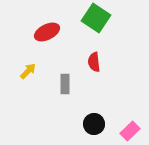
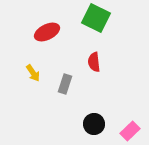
green square: rotated 8 degrees counterclockwise
yellow arrow: moved 5 px right, 2 px down; rotated 102 degrees clockwise
gray rectangle: rotated 18 degrees clockwise
